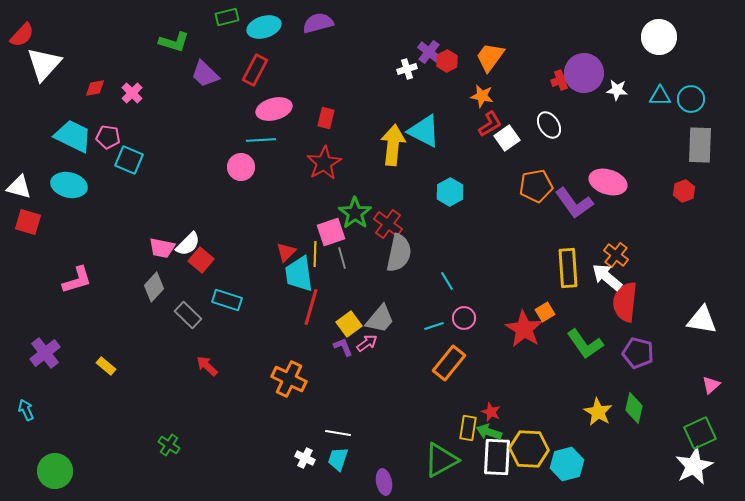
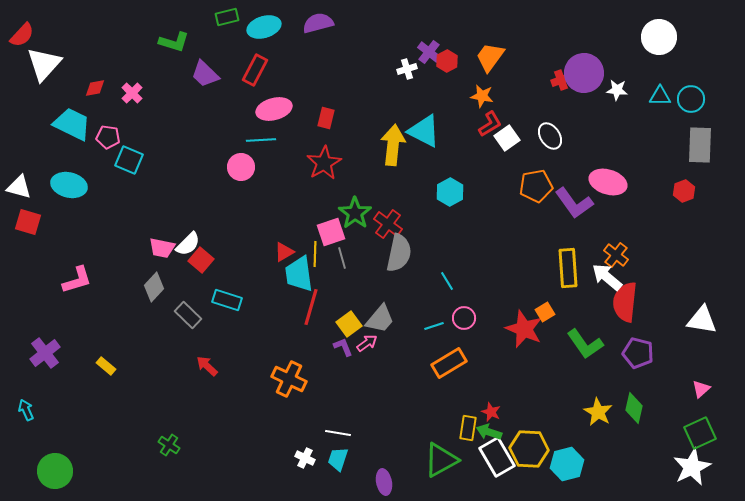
white ellipse at (549, 125): moved 1 px right, 11 px down
cyan trapezoid at (73, 136): moved 1 px left, 12 px up
red triangle at (286, 252): moved 2 px left; rotated 15 degrees clockwise
red star at (524, 329): rotated 9 degrees counterclockwise
orange rectangle at (449, 363): rotated 20 degrees clockwise
pink triangle at (711, 385): moved 10 px left, 4 px down
white rectangle at (497, 457): rotated 33 degrees counterclockwise
white star at (694, 466): moved 2 px left, 1 px down
